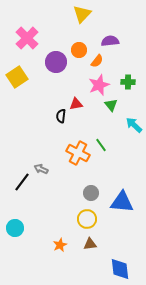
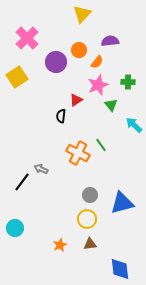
orange semicircle: moved 1 px down
pink star: moved 1 px left
red triangle: moved 4 px up; rotated 24 degrees counterclockwise
gray circle: moved 1 px left, 2 px down
blue triangle: moved 1 px down; rotated 20 degrees counterclockwise
